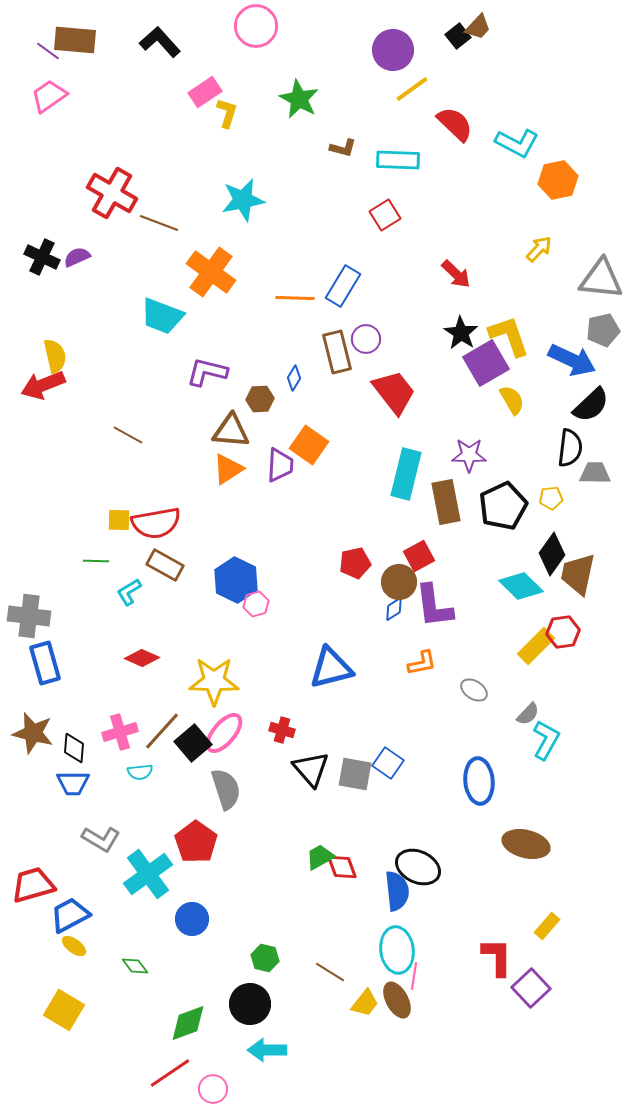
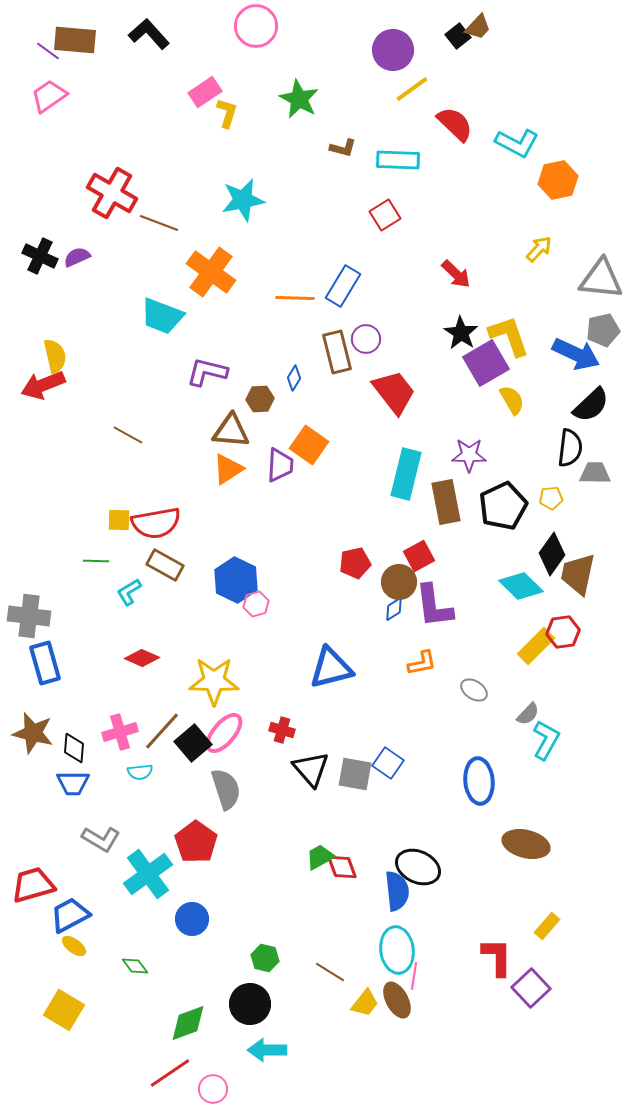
black L-shape at (160, 42): moved 11 px left, 8 px up
black cross at (42, 257): moved 2 px left, 1 px up
blue arrow at (572, 360): moved 4 px right, 6 px up
